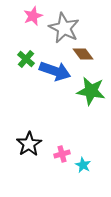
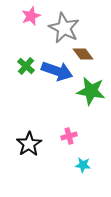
pink star: moved 2 px left
green cross: moved 7 px down
blue arrow: moved 2 px right
pink cross: moved 7 px right, 18 px up
cyan star: rotated 21 degrees counterclockwise
